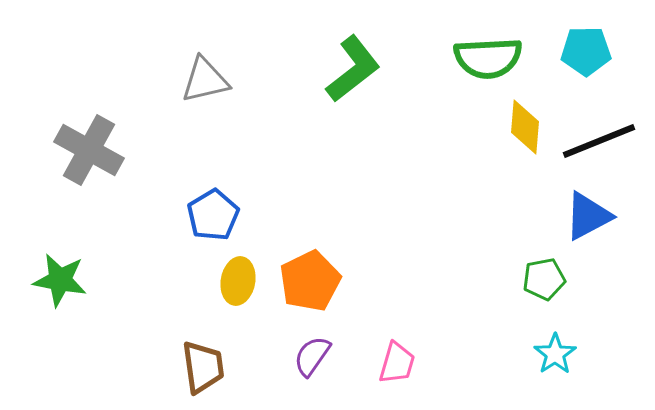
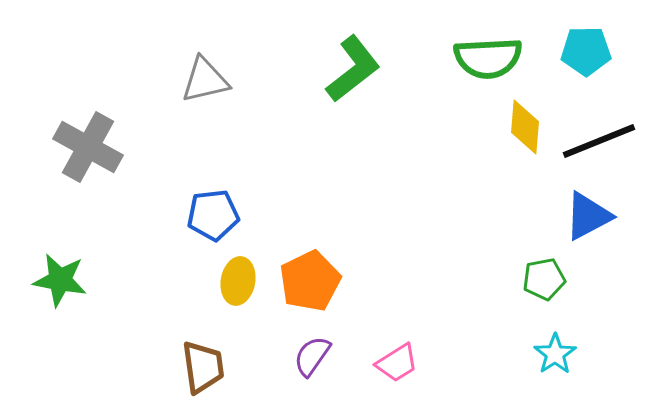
gray cross: moved 1 px left, 3 px up
blue pentagon: rotated 24 degrees clockwise
pink trapezoid: rotated 42 degrees clockwise
